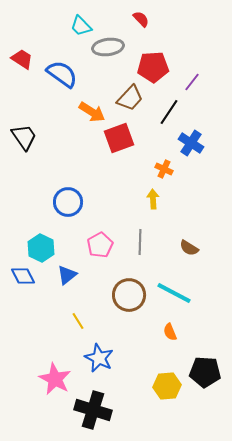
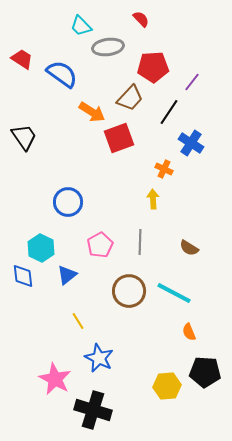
blue diamond: rotated 20 degrees clockwise
brown circle: moved 4 px up
orange semicircle: moved 19 px right
